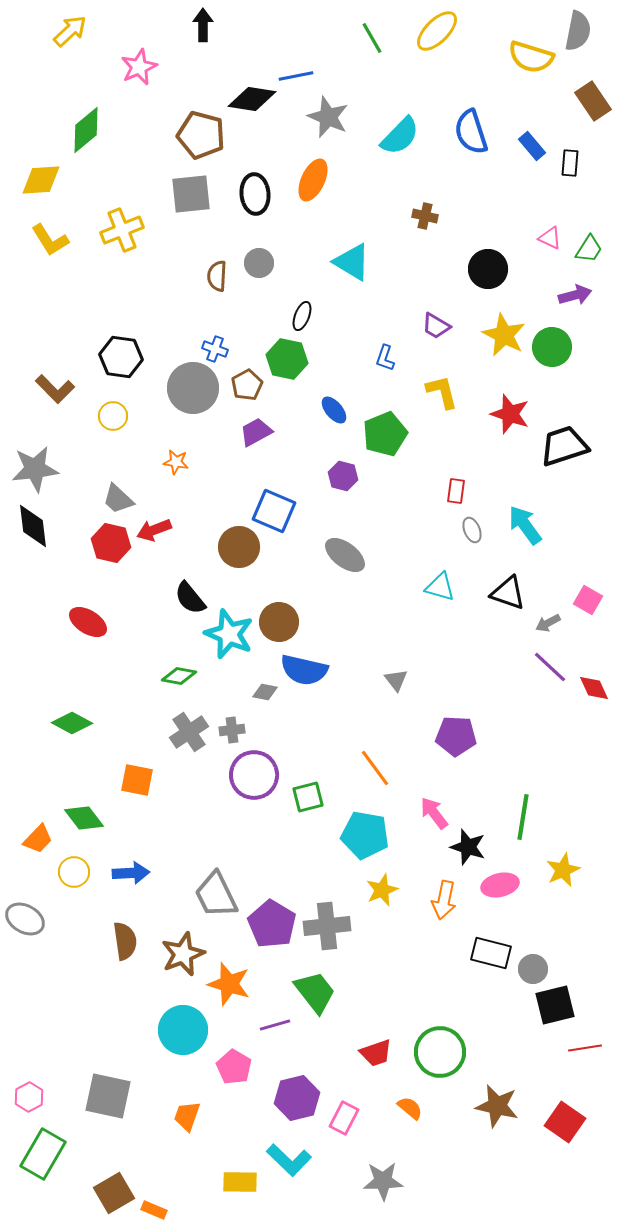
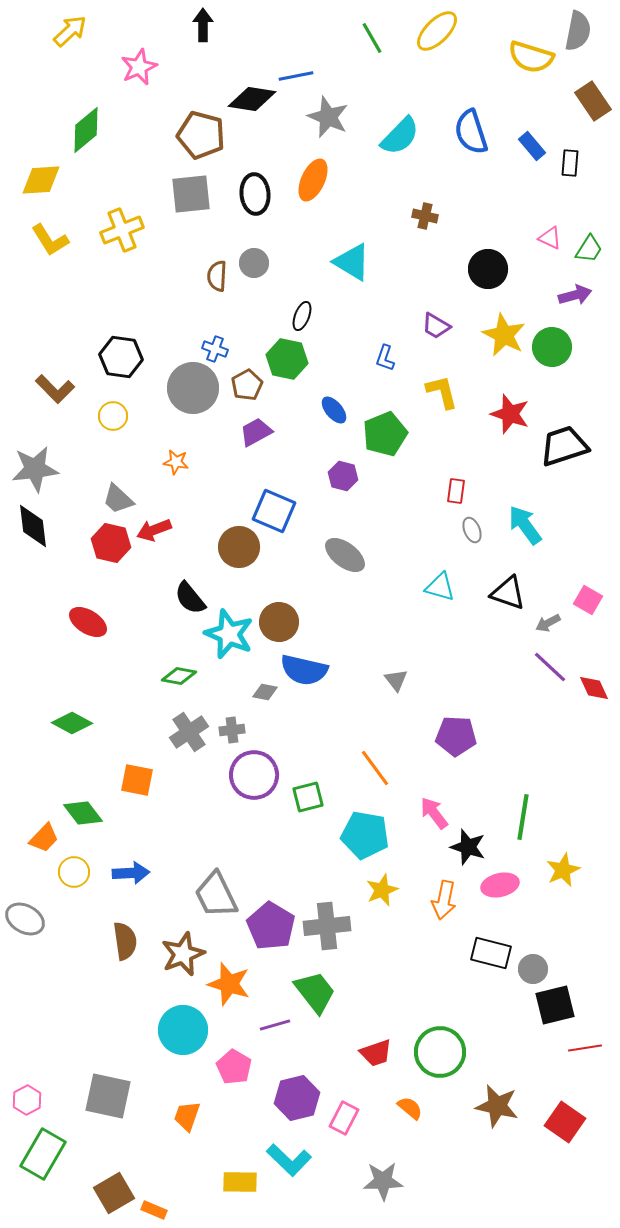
gray circle at (259, 263): moved 5 px left
green diamond at (84, 818): moved 1 px left, 5 px up
orange trapezoid at (38, 839): moved 6 px right, 1 px up
purple pentagon at (272, 924): moved 1 px left, 2 px down
pink hexagon at (29, 1097): moved 2 px left, 3 px down
